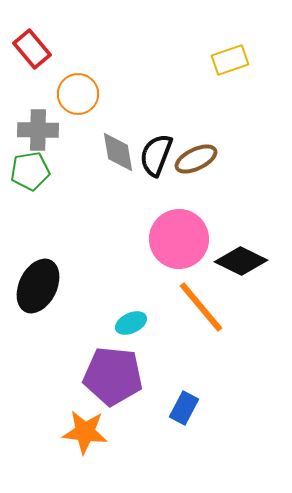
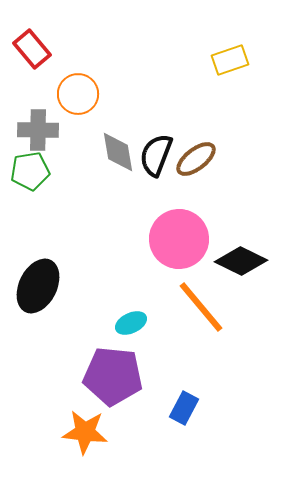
brown ellipse: rotated 12 degrees counterclockwise
